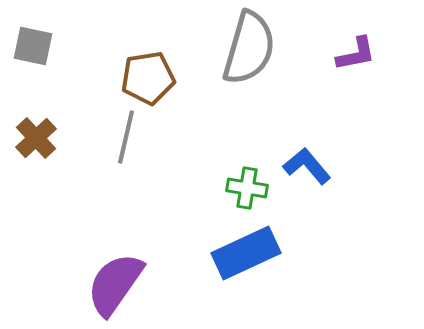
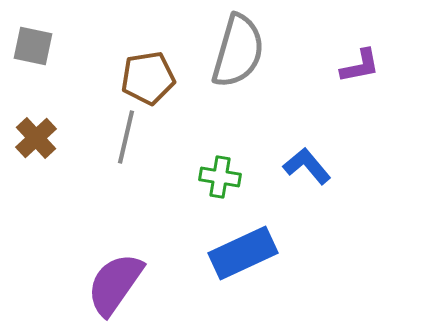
gray semicircle: moved 11 px left, 3 px down
purple L-shape: moved 4 px right, 12 px down
green cross: moved 27 px left, 11 px up
blue rectangle: moved 3 px left
